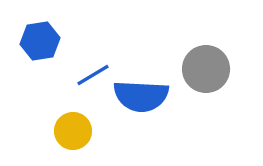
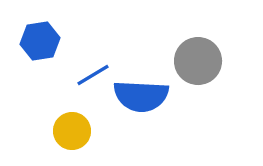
gray circle: moved 8 px left, 8 px up
yellow circle: moved 1 px left
